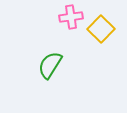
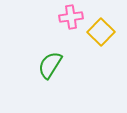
yellow square: moved 3 px down
